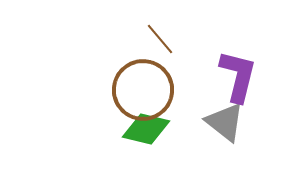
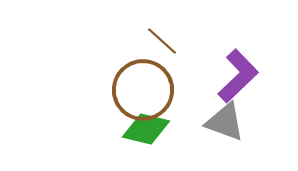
brown line: moved 2 px right, 2 px down; rotated 8 degrees counterclockwise
purple L-shape: rotated 32 degrees clockwise
gray triangle: rotated 18 degrees counterclockwise
